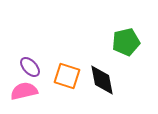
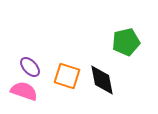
pink semicircle: rotated 32 degrees clockwise
